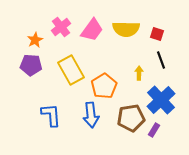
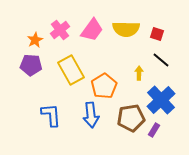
pink cross: moved 1 px left, 3 px down
black line: rotated 30 degrees counterclockwise
